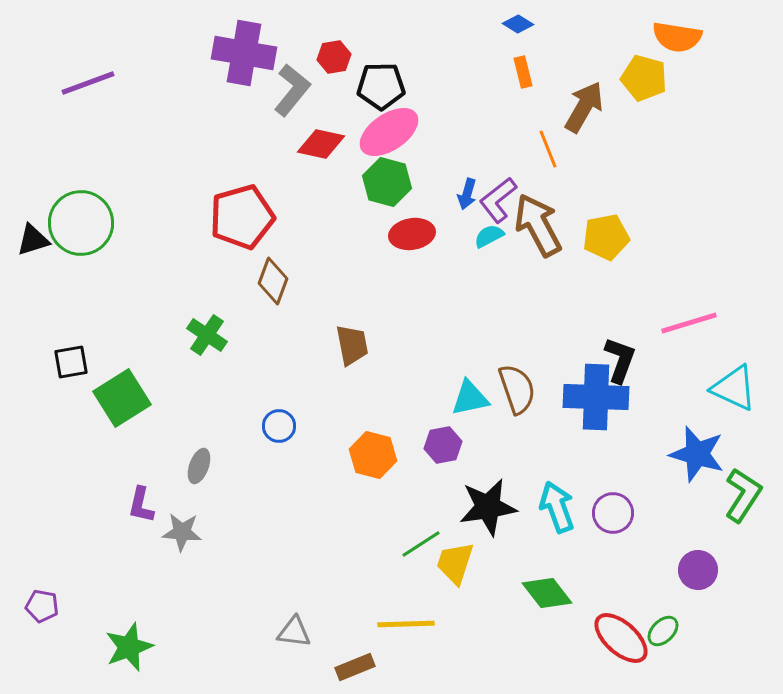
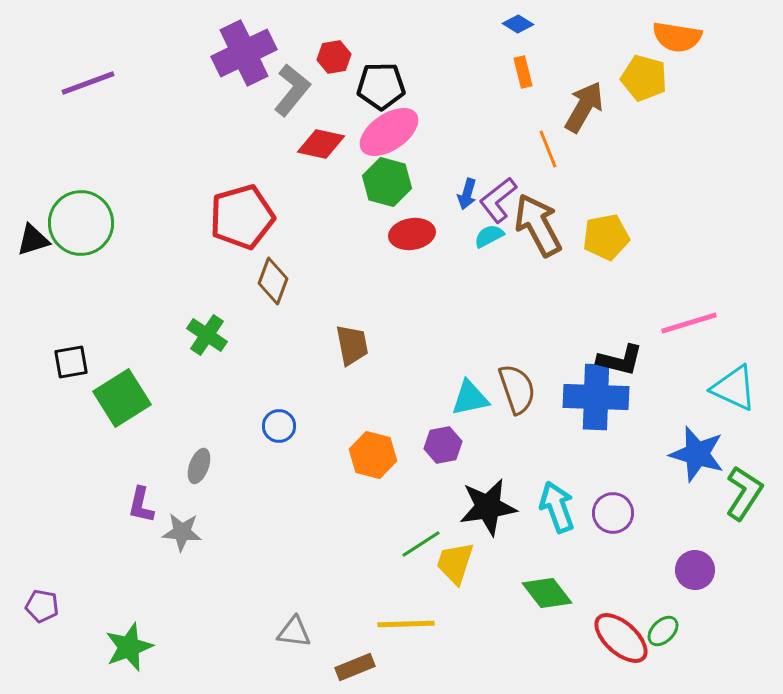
purple cross at (244, 53): rotated 36 degrees counterclockwise
black L-shape at (620, 360): rotated 84 degrees clockwise
green L-shape at (743, 495): moved 1 px right, 2 px up
purple circle at (698, 570): moved 3 px left
